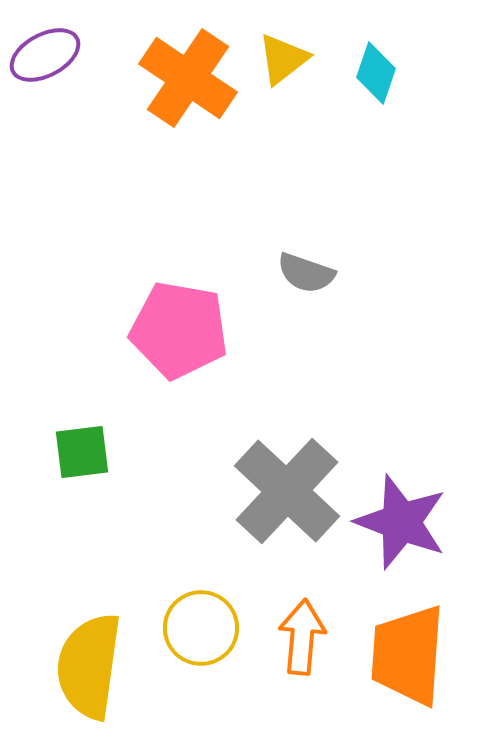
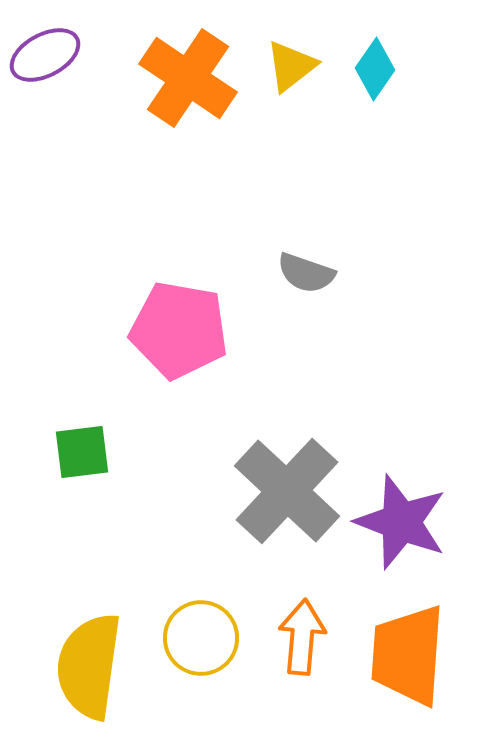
yellow triangle: moved 8 px right, 7 px down
cyan diamond: moved 1 px left, 4 px up; rotated 16 degrees clockwise
yellow circle: moved 10 px down
